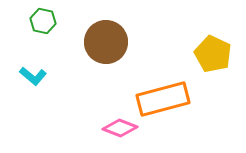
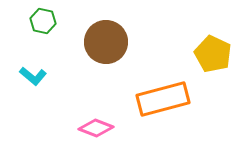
pink diamond: moved 24 px left
